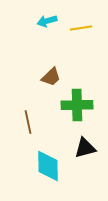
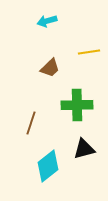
yellow line: moved 8 px right, 24 px down
brown trapezoid: moved 1 px left, 9 px up
brown line: moved 3 px right, 1 px down; rotated 30 degrees clockwise
black triangle: moved 1 px left, 1 px down
cyan diamond: rotated 52 degrees clockwise
